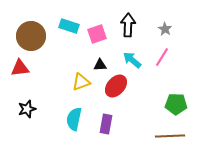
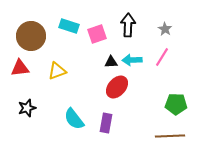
cyan arrow: rotated 42 degrees counterclockwise
black triangle: moved 11 px right, 3 px up
yellow triangle: moved 24 px left, 11 px up
red ellipse: moved 1 px right, 1 px down
black star: moved 1 px up
cyan semicircle: rotated 50 degrees counterclockwise
purple rectangle: moved 1 px up
